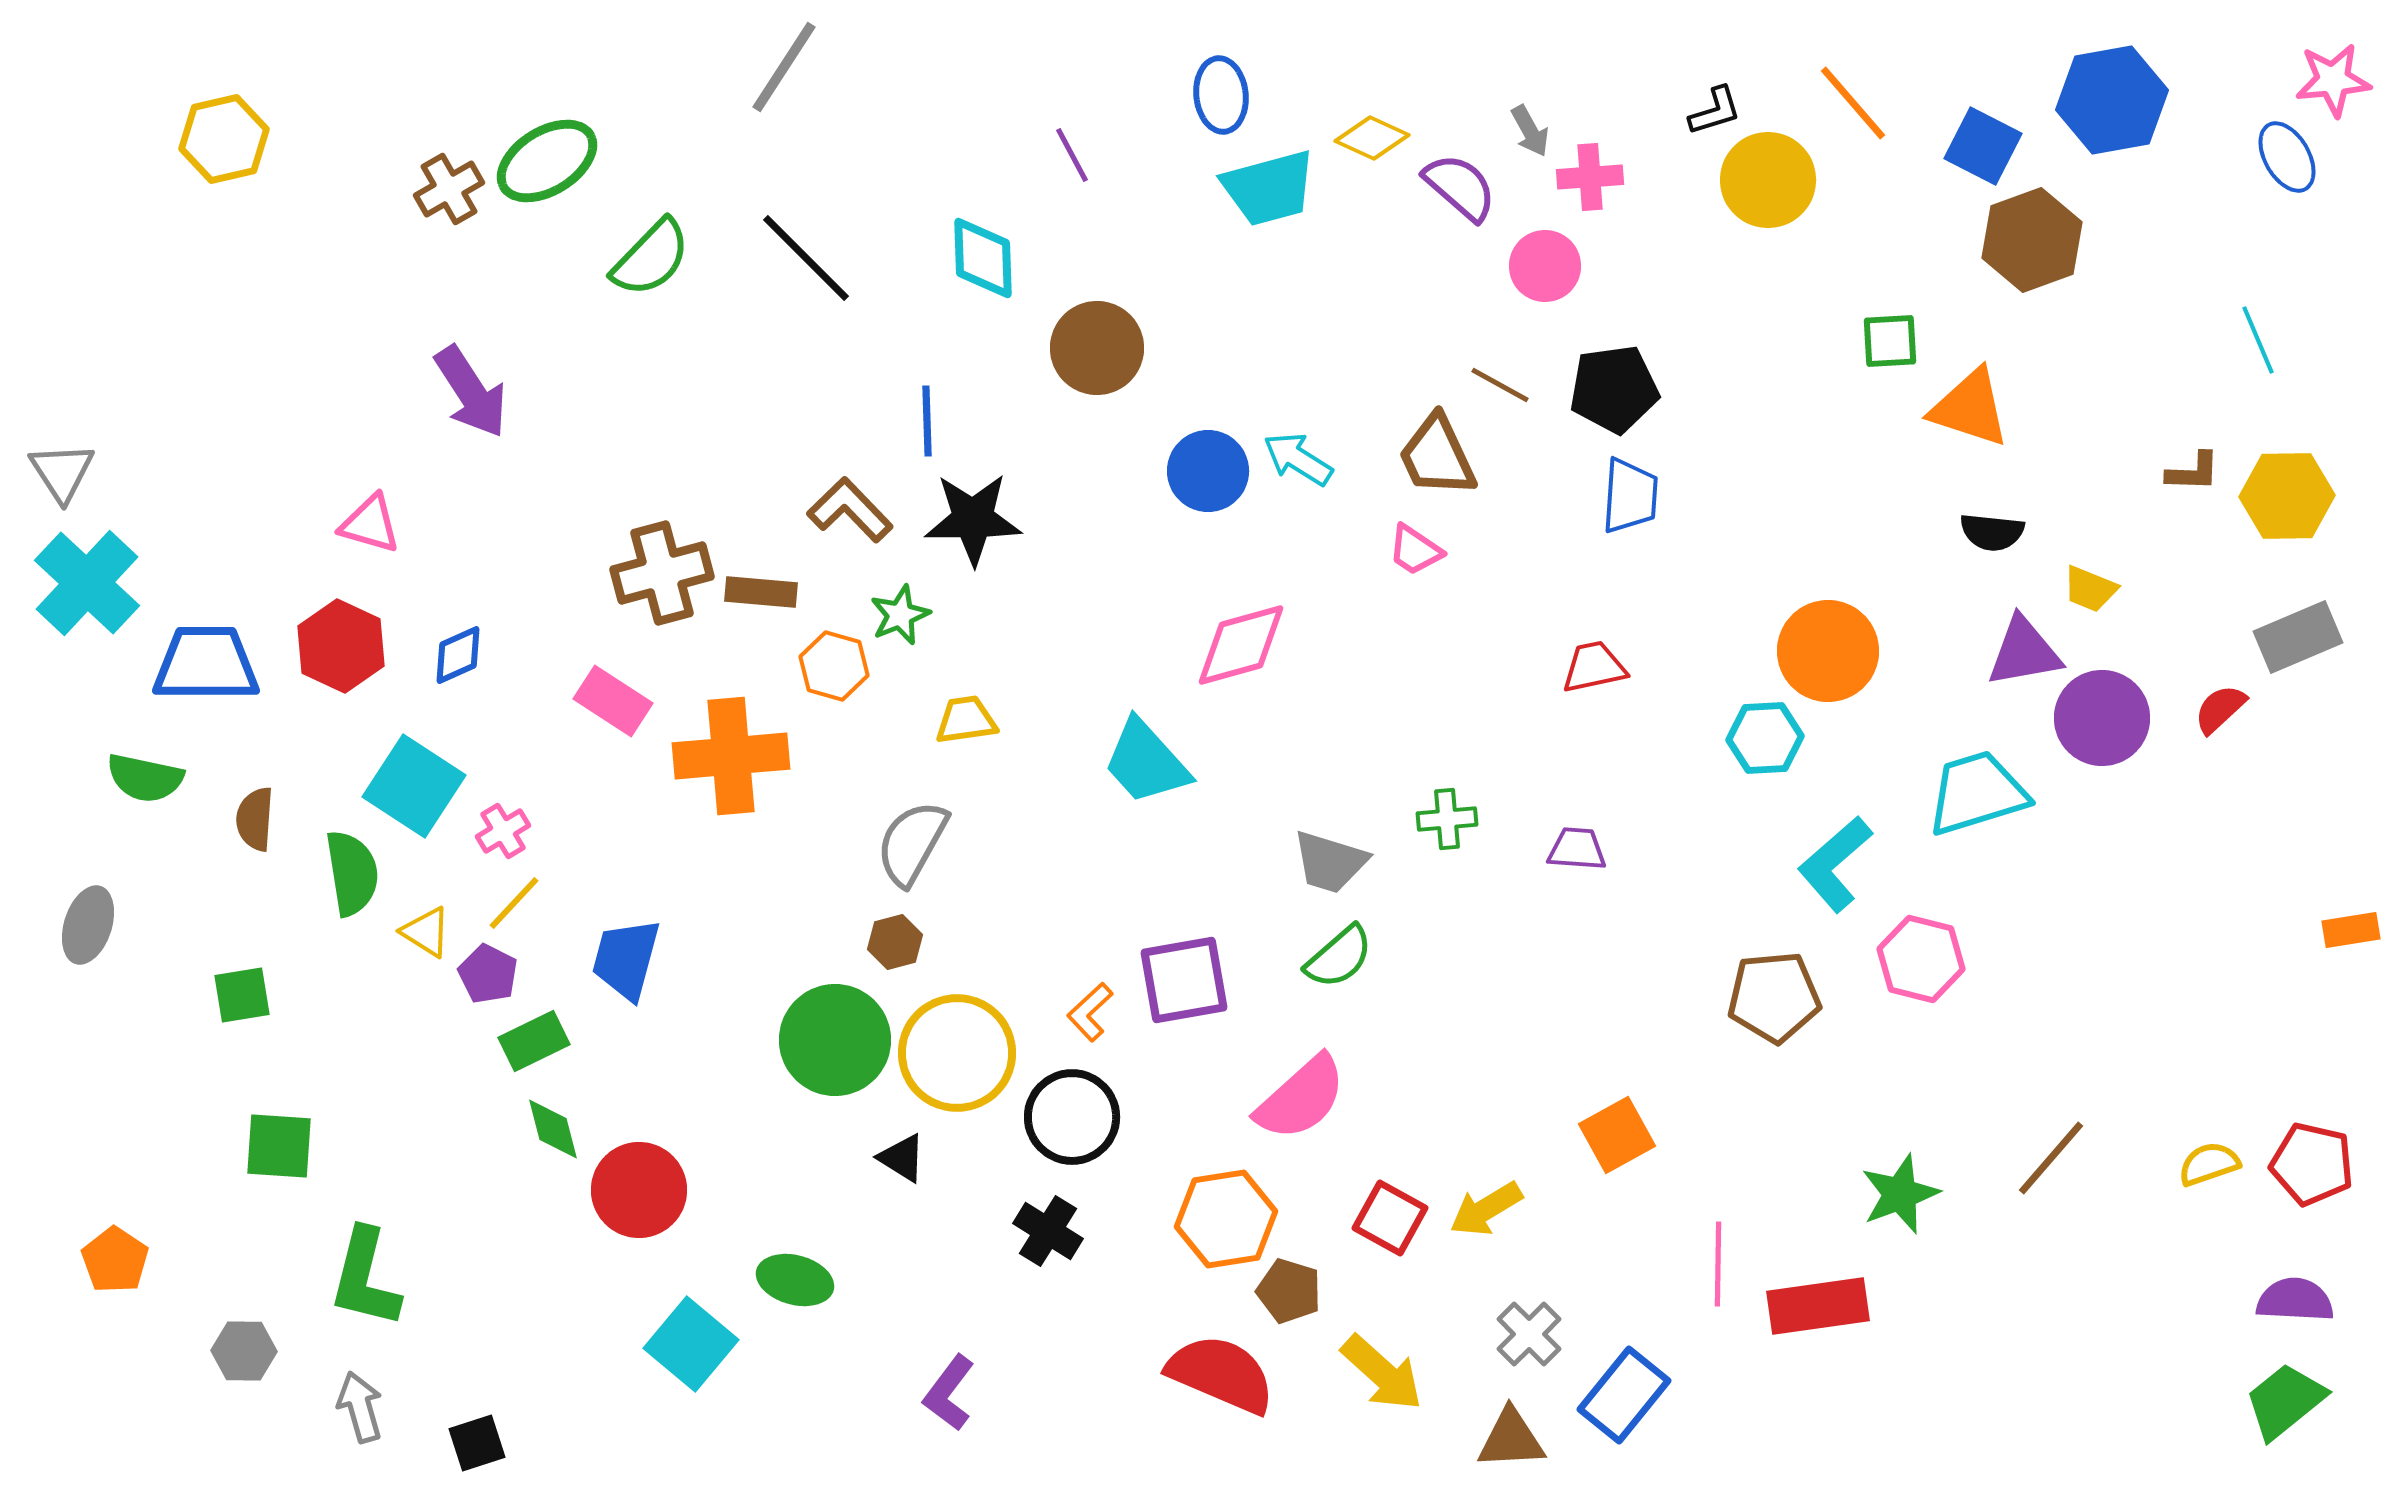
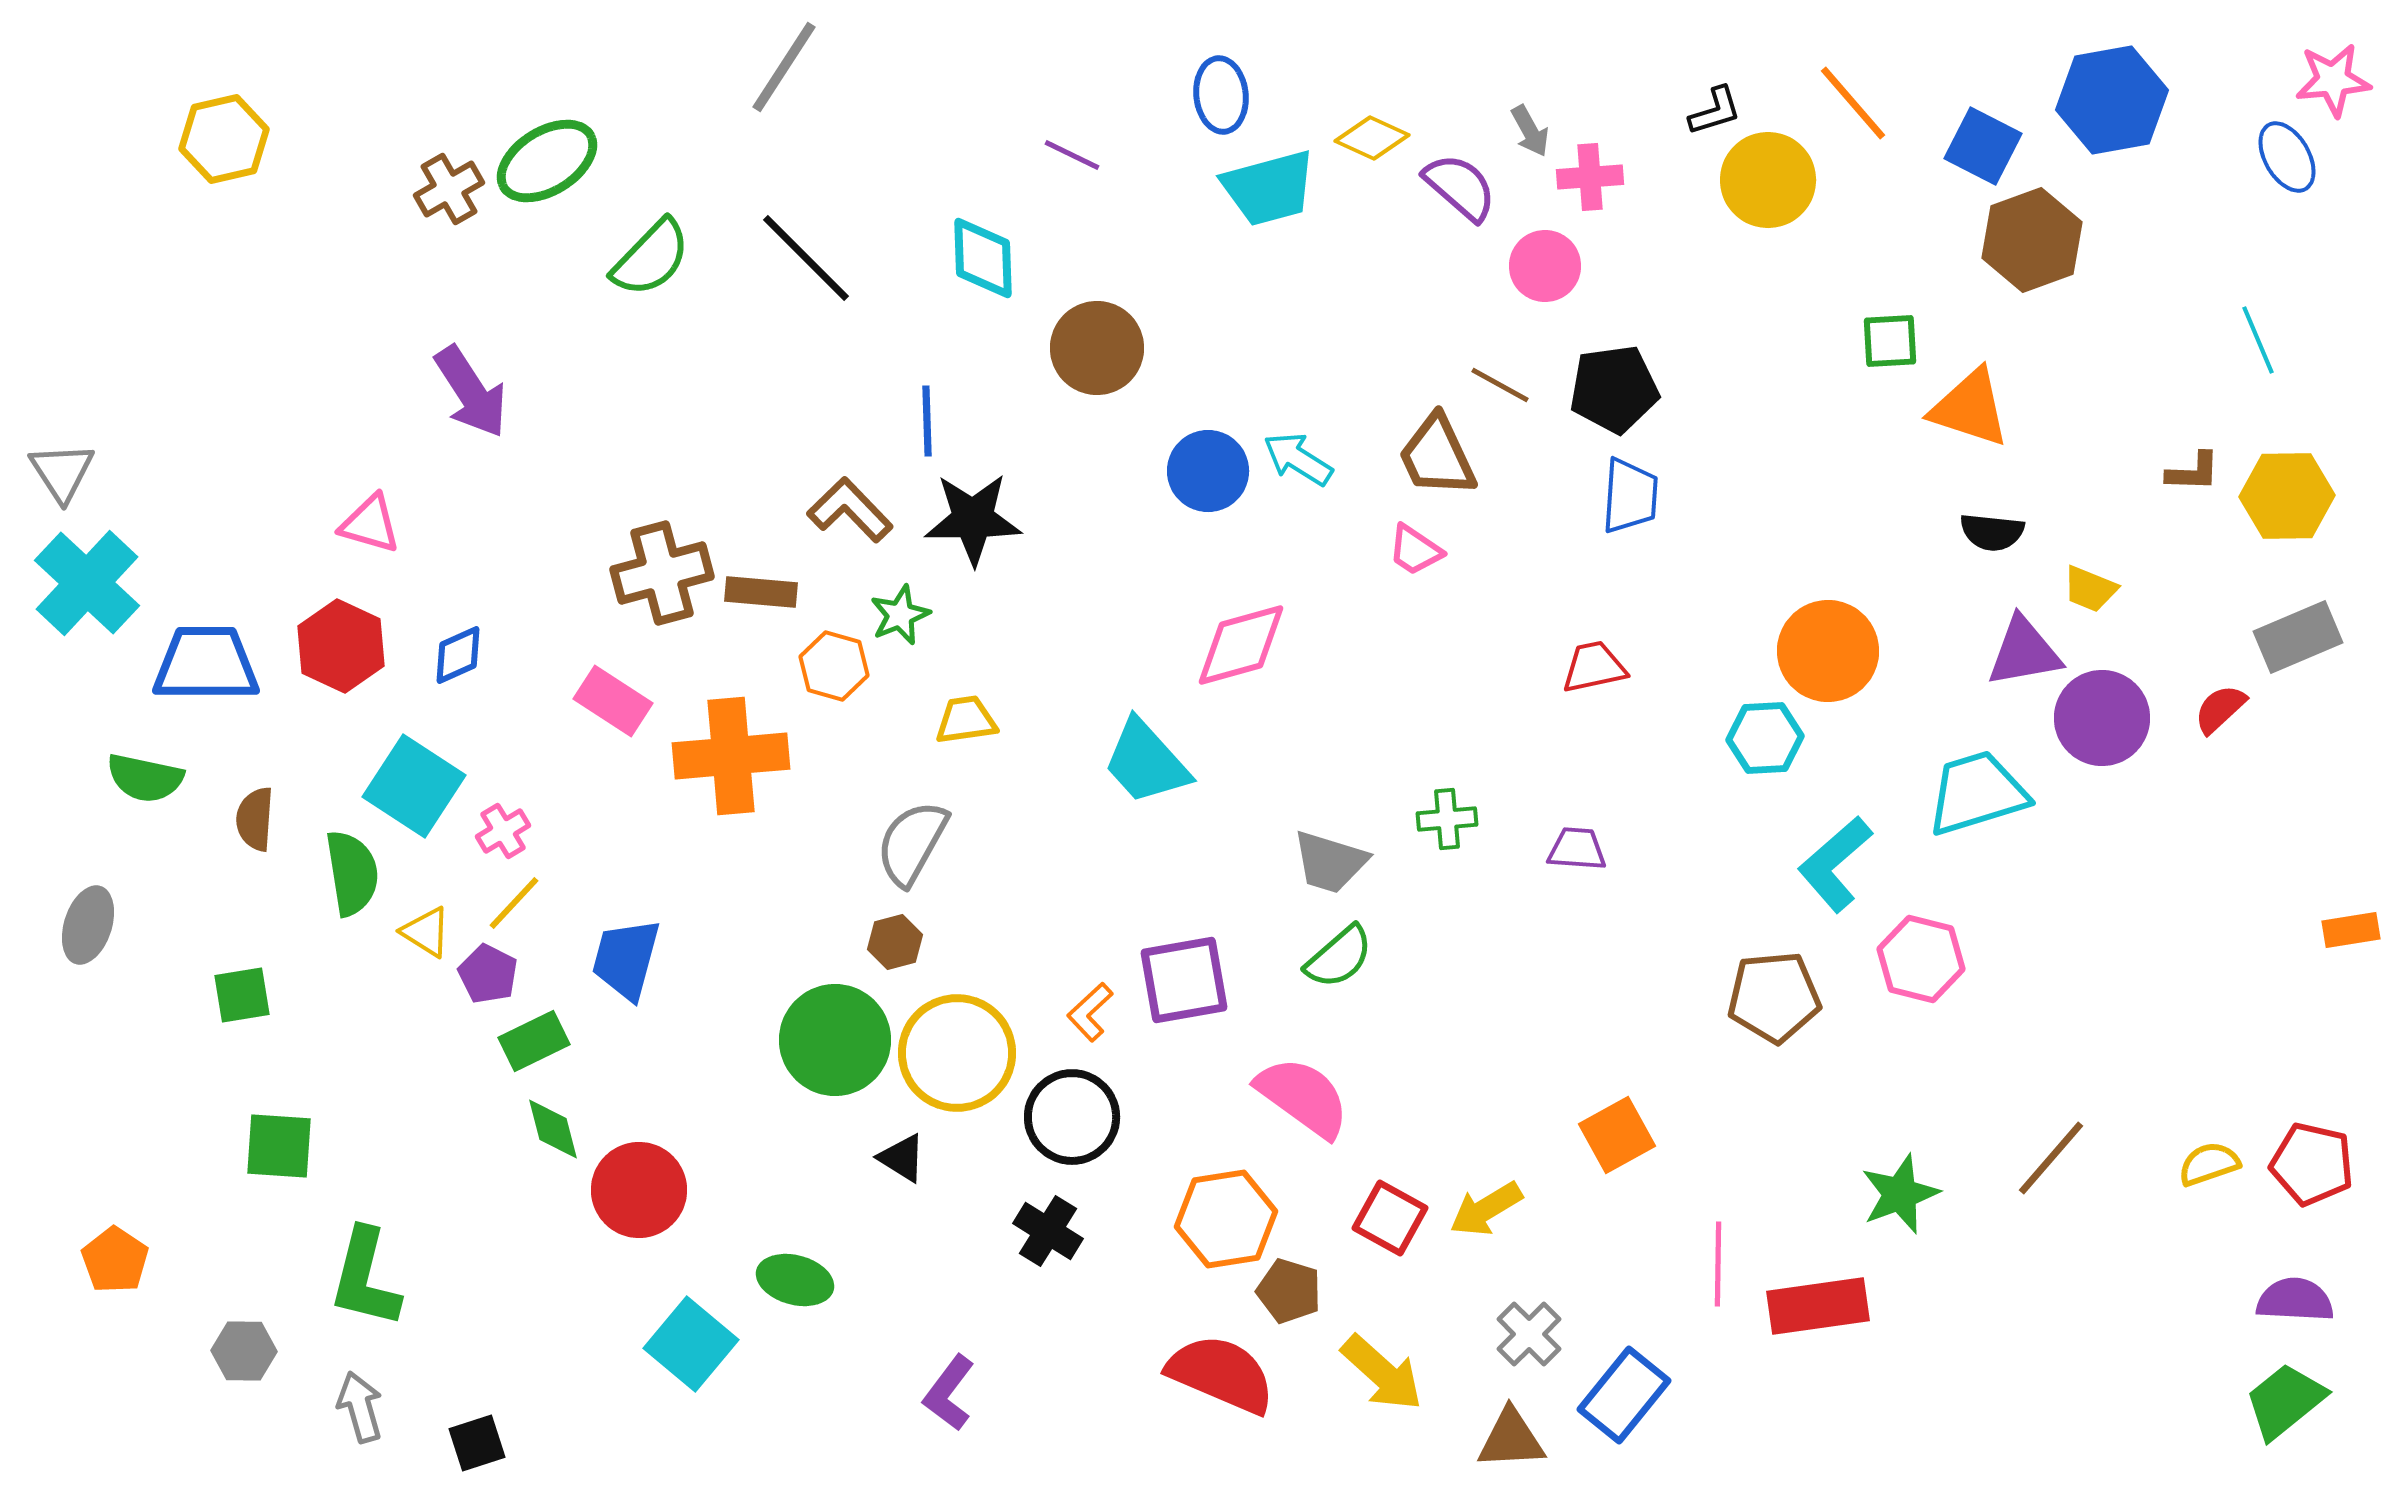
purple line at (1072, 155): rotated 36 degrees counterclockwise
pink semicircle at (1301, 1098): moved 2 px right, 1 px up; rotated 102 degrees counterclockwise
